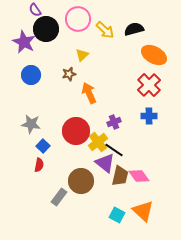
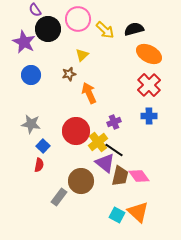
black circle: moved 2 px right
orange ellipse: moved 5 px left, 1 px up
orange triangle: moved 5 px left, 1 px down
